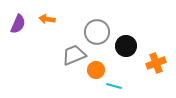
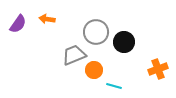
purple semicircle: rotated 12 degrees clockwise
gray circle: moved 1 px left
black circle: moved 2 px left, 4 px up
orange cross: moved 2 px right, 6 px down
orange circle: moved 2 px left
